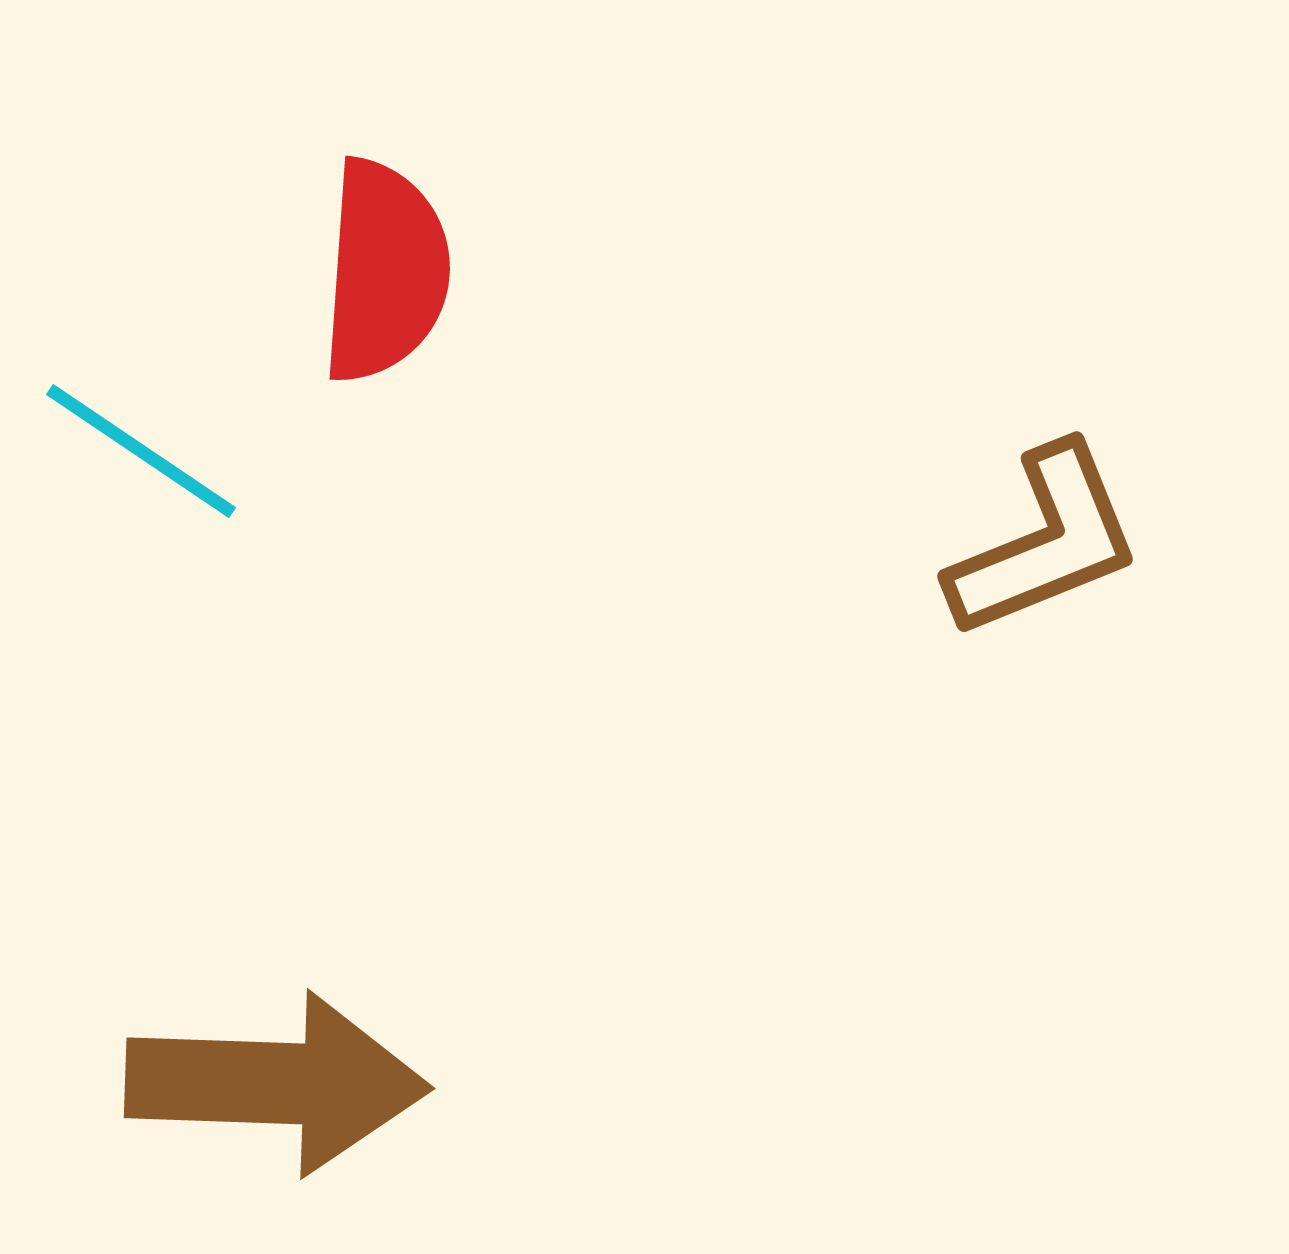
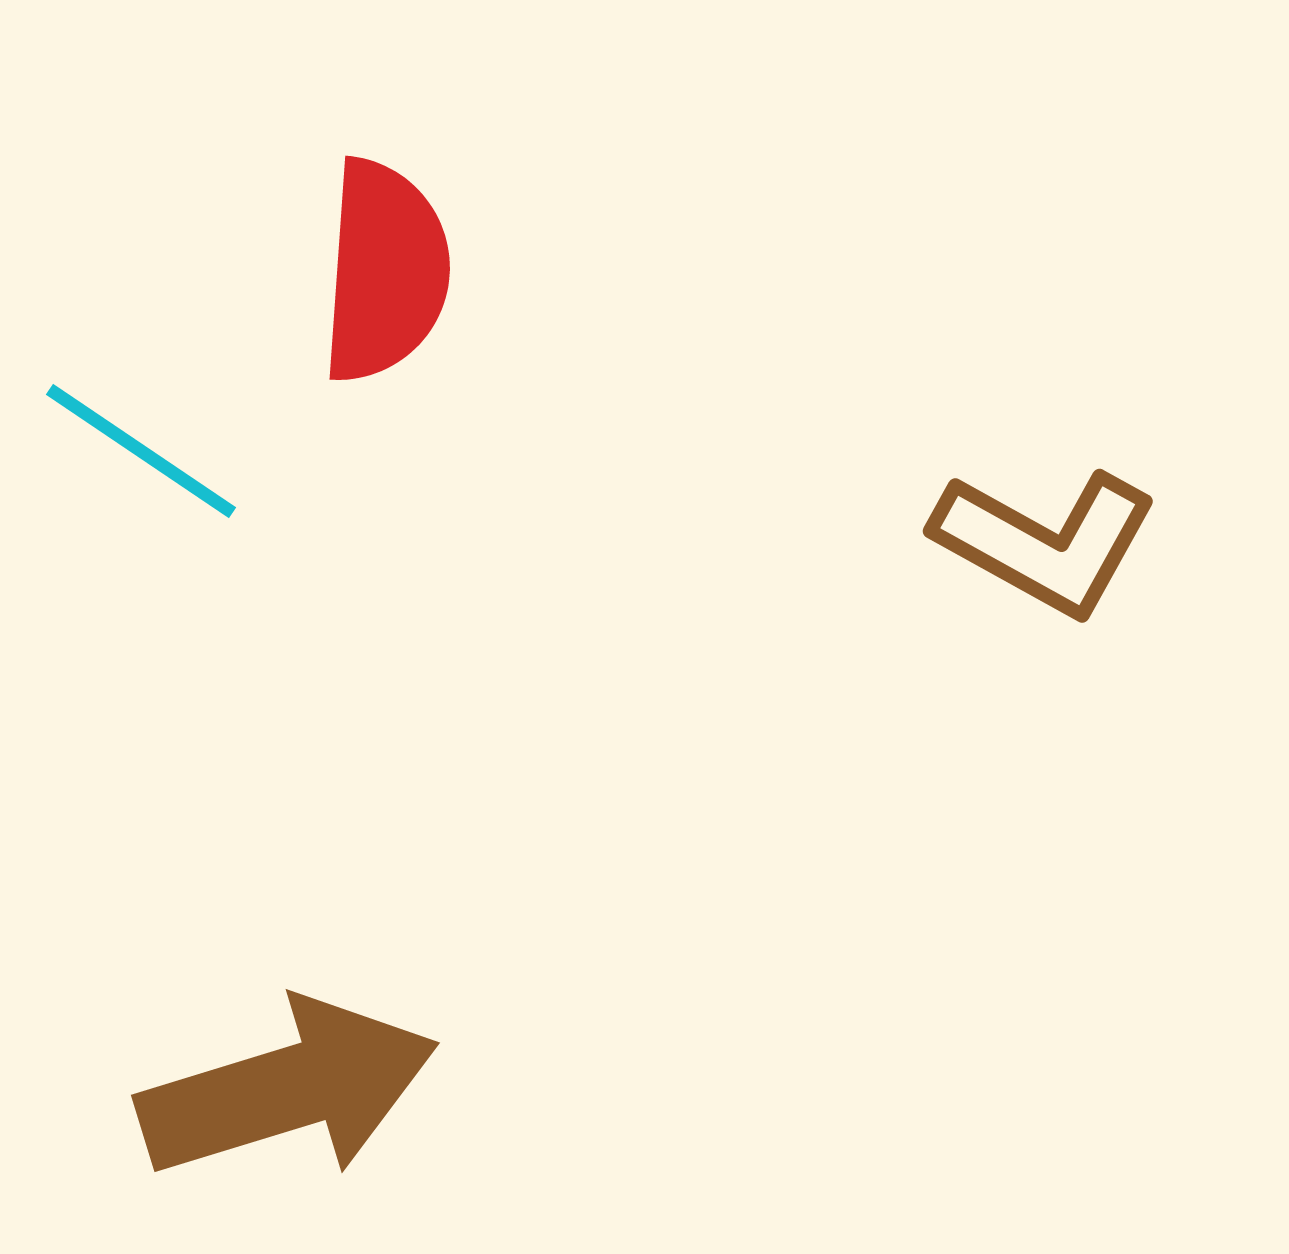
brown L-shape: rotated 51 degrees clockwise
brown arrow: moved 11 px right, 6 px down; rotated 19 degrees counterclockwise
